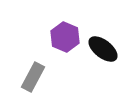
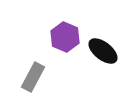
black ellipse: moved 2 px down
